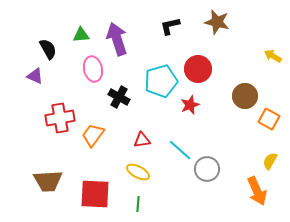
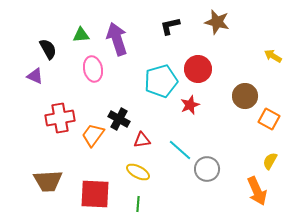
black cross: moved 22 px down
